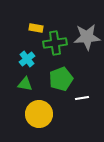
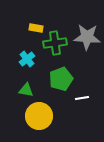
gray star: rotated 8 degrees clockwise
green triangle: moved 1 px right, 6 px down
yellow circle: moved 2 px down
